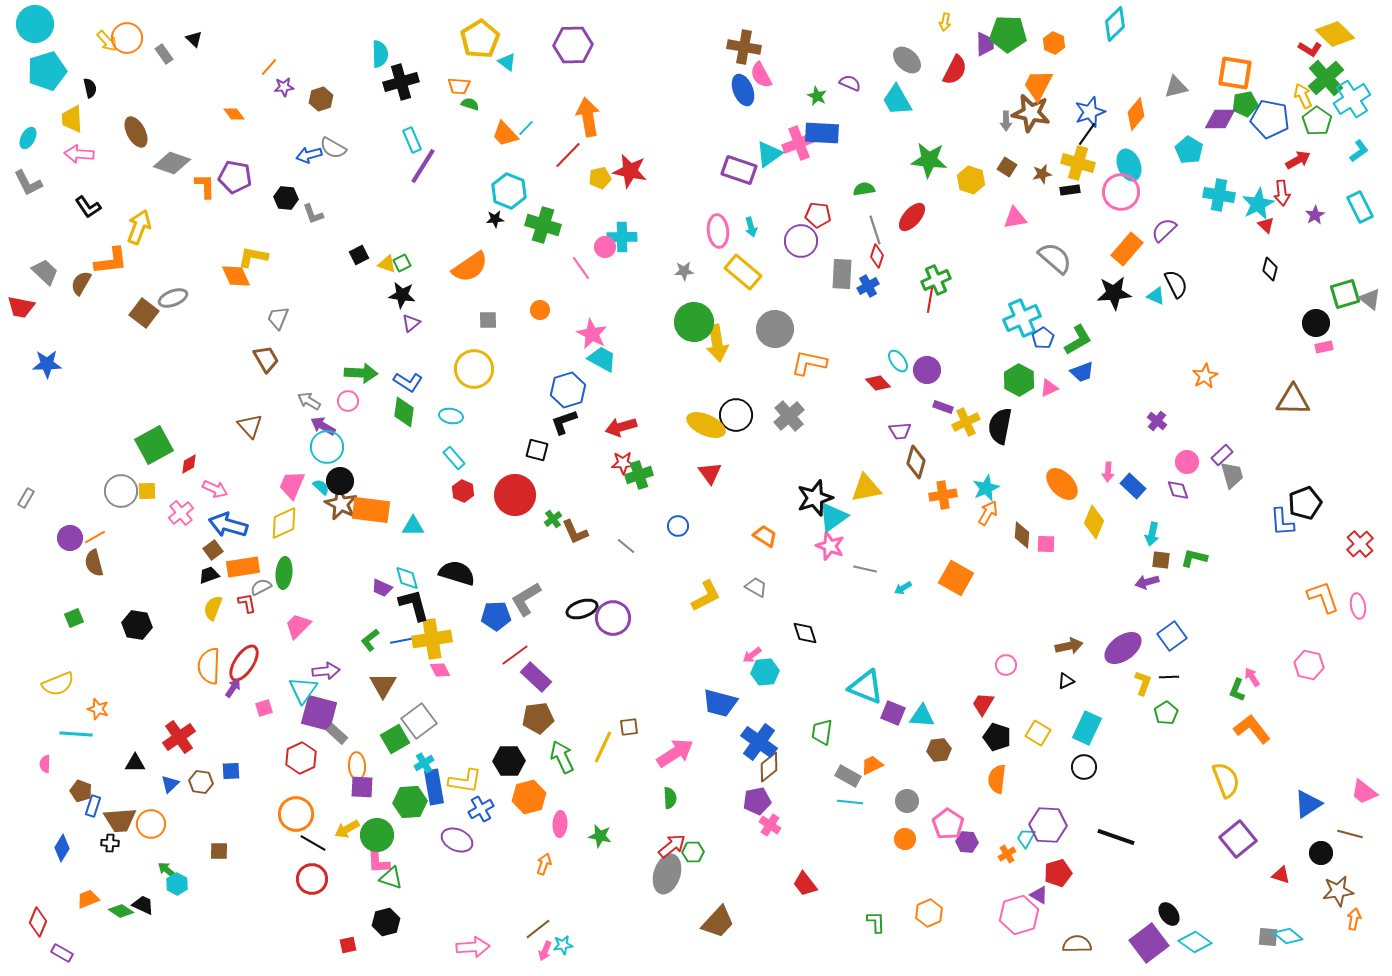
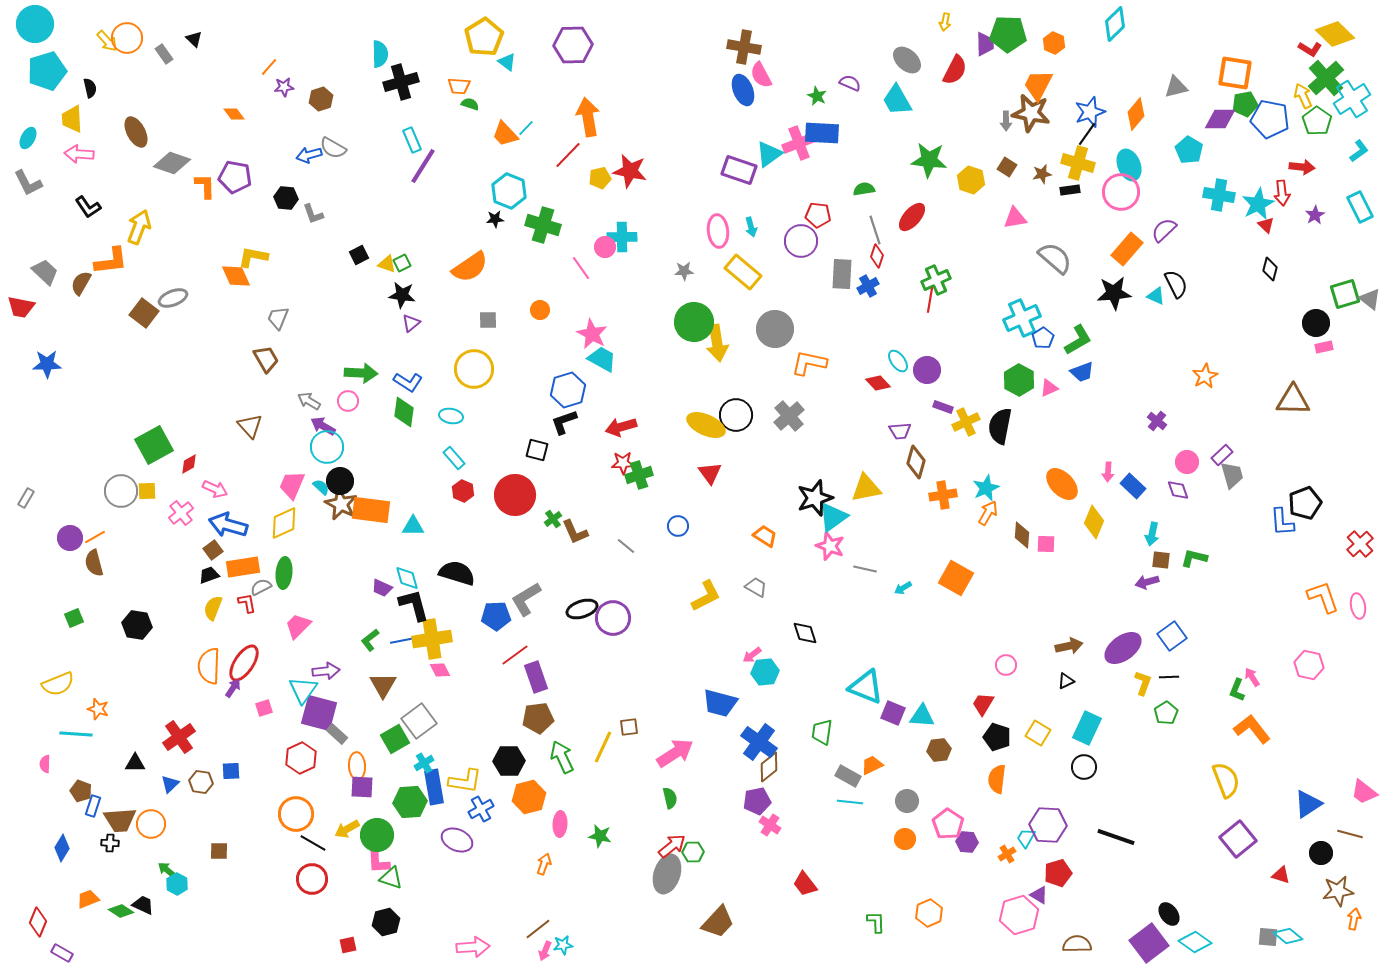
yellow pentagon at (480, 39): moved 4 px right, 2 px up
red arrow at (1298, 160): moved 4 px right, 7 px down; rotated 35 degrees clockwise
purple rectangle at (536, 677): rotated 28 degrees clockwise
green semicircle at (670, 798): rotated 10 degrees counterclockwise
